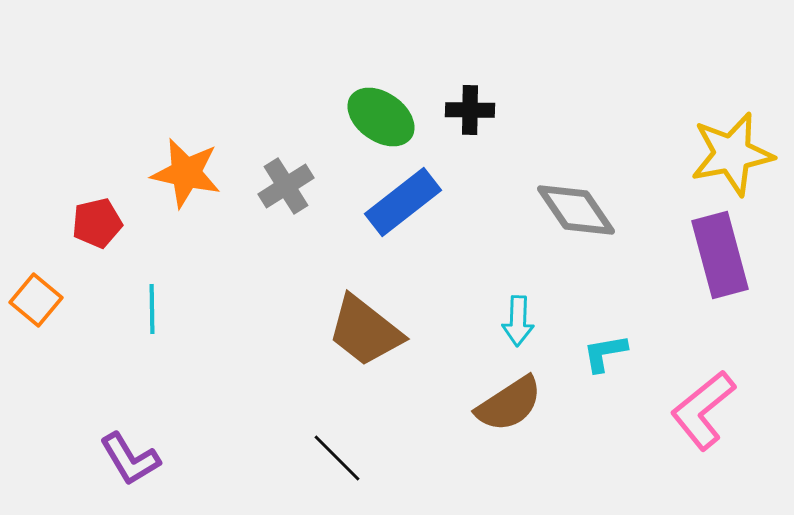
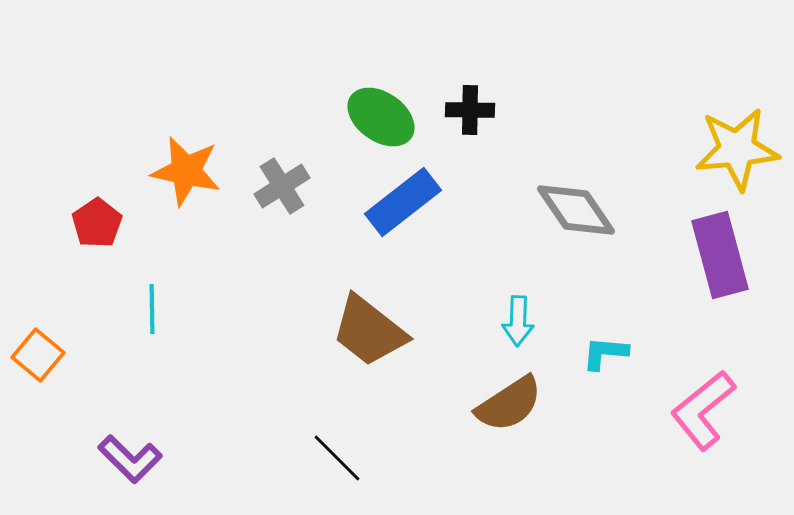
yellow star: moved 5 px right, 5 px up; rotated 6 degrees clockwise
orange star: moved 2 px up
gray cross: moved 4 px left
red pentagon: rotated 21 degrees counterclockwise
orange square: moved 2 px right, 55 px down
brown trapezoid: moved 4 px right
cyan L-shape: rotated 15 degrees clockwise
purple L-shape: rotated 14 degrees counterclockwise
